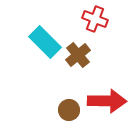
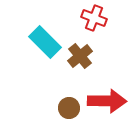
red cross: moved 1 px left, 1 px up
brown cross: moved 2 px right, 1 px down
brown circle: moved 2 px up
